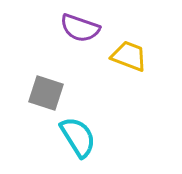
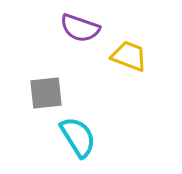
gray square: rotated 24 degrees counterclockwise
